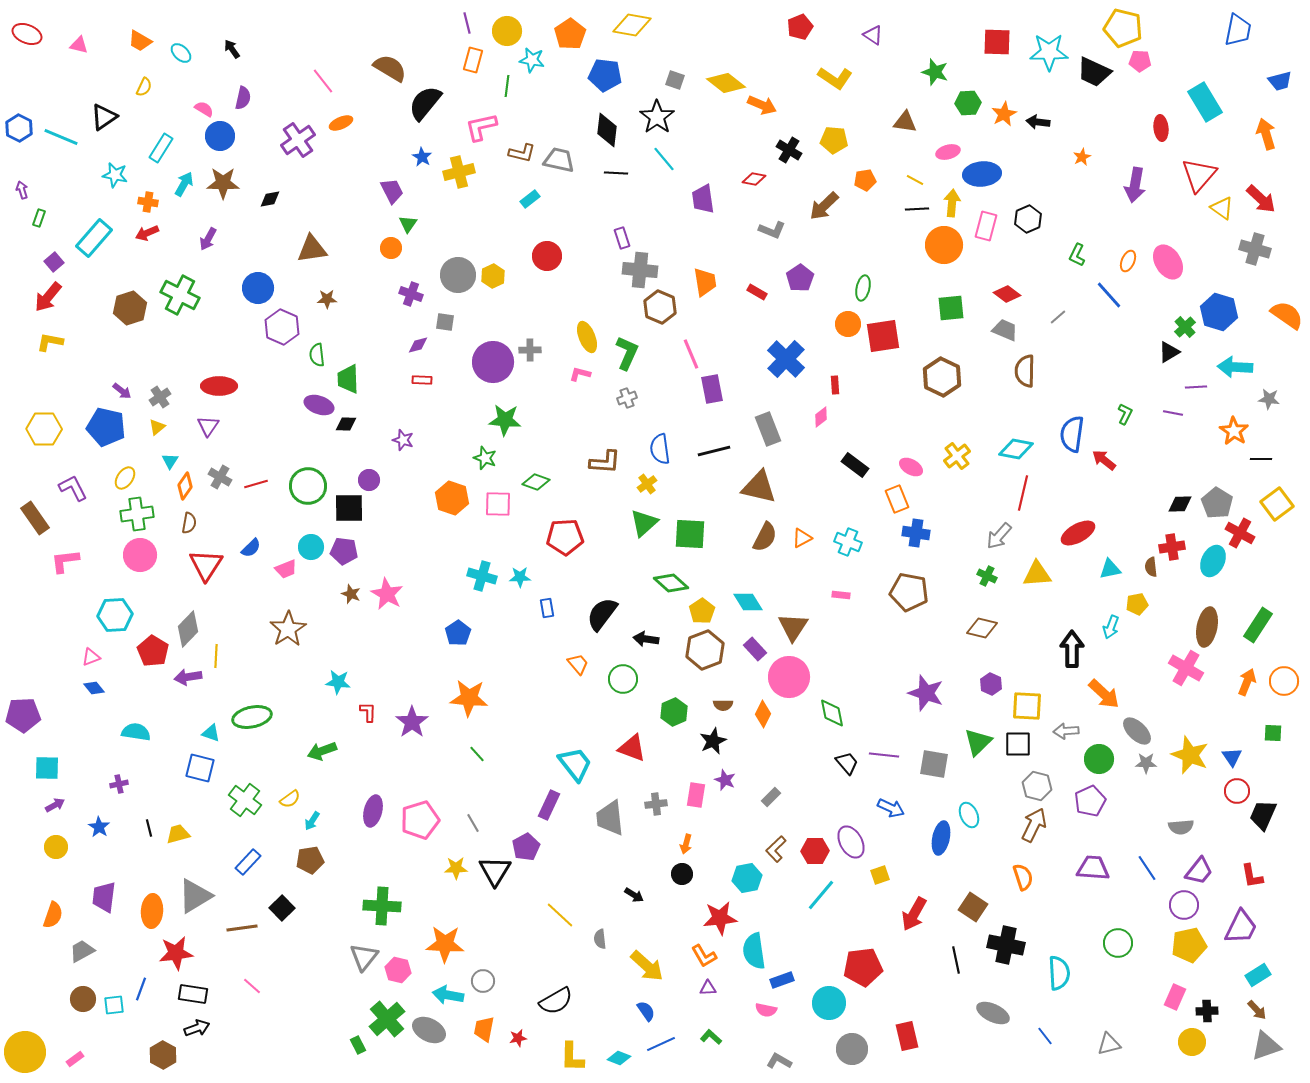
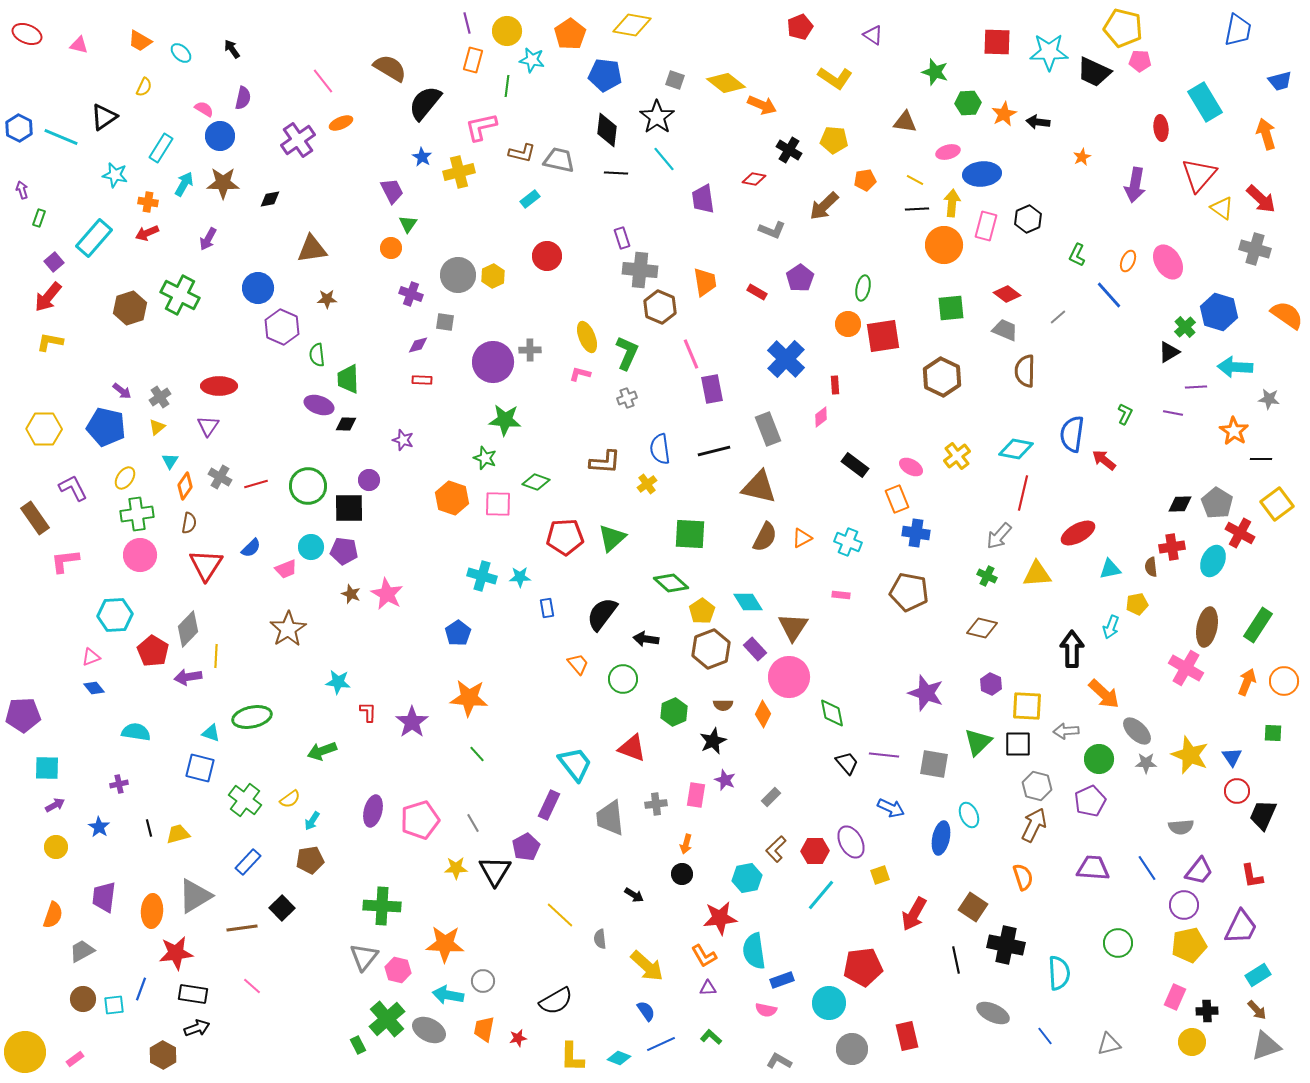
green triangle at (644, 523): moved 32 px left, 15 px down
brown hexagon at (705, 650): moved 6 px right, 1 px up
